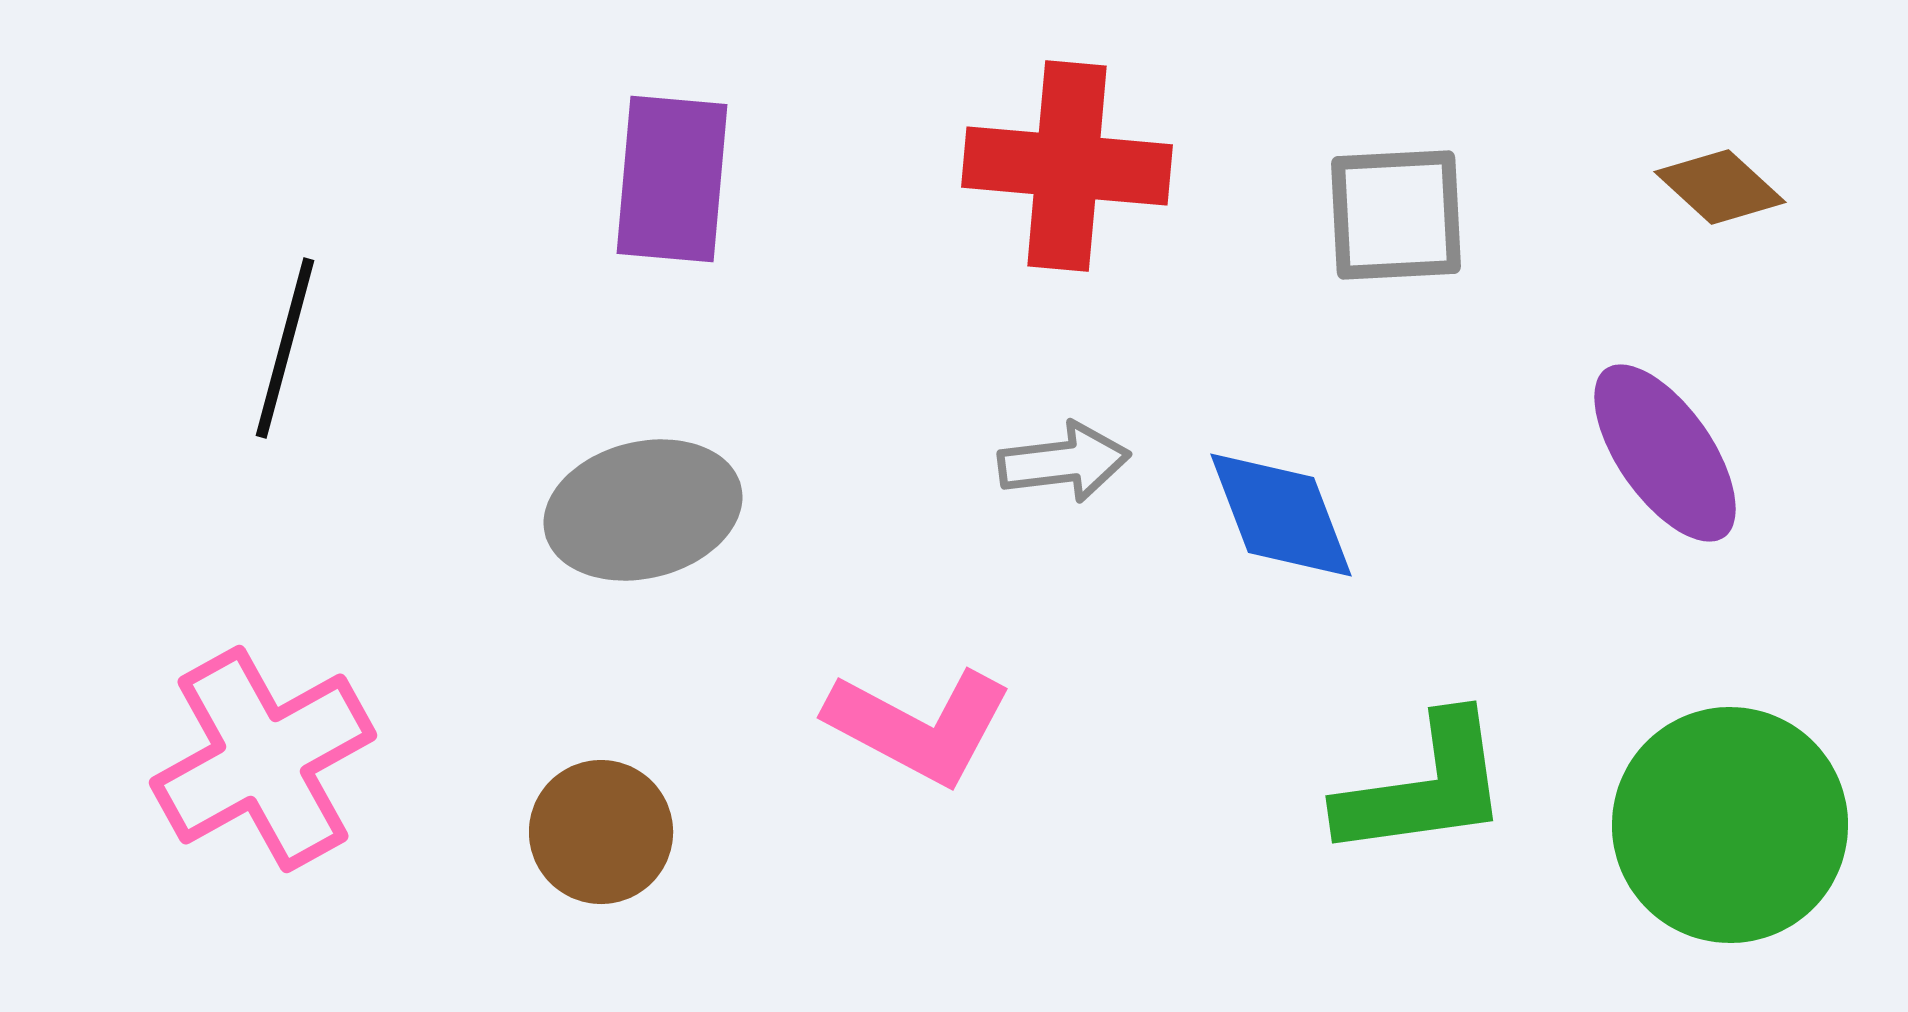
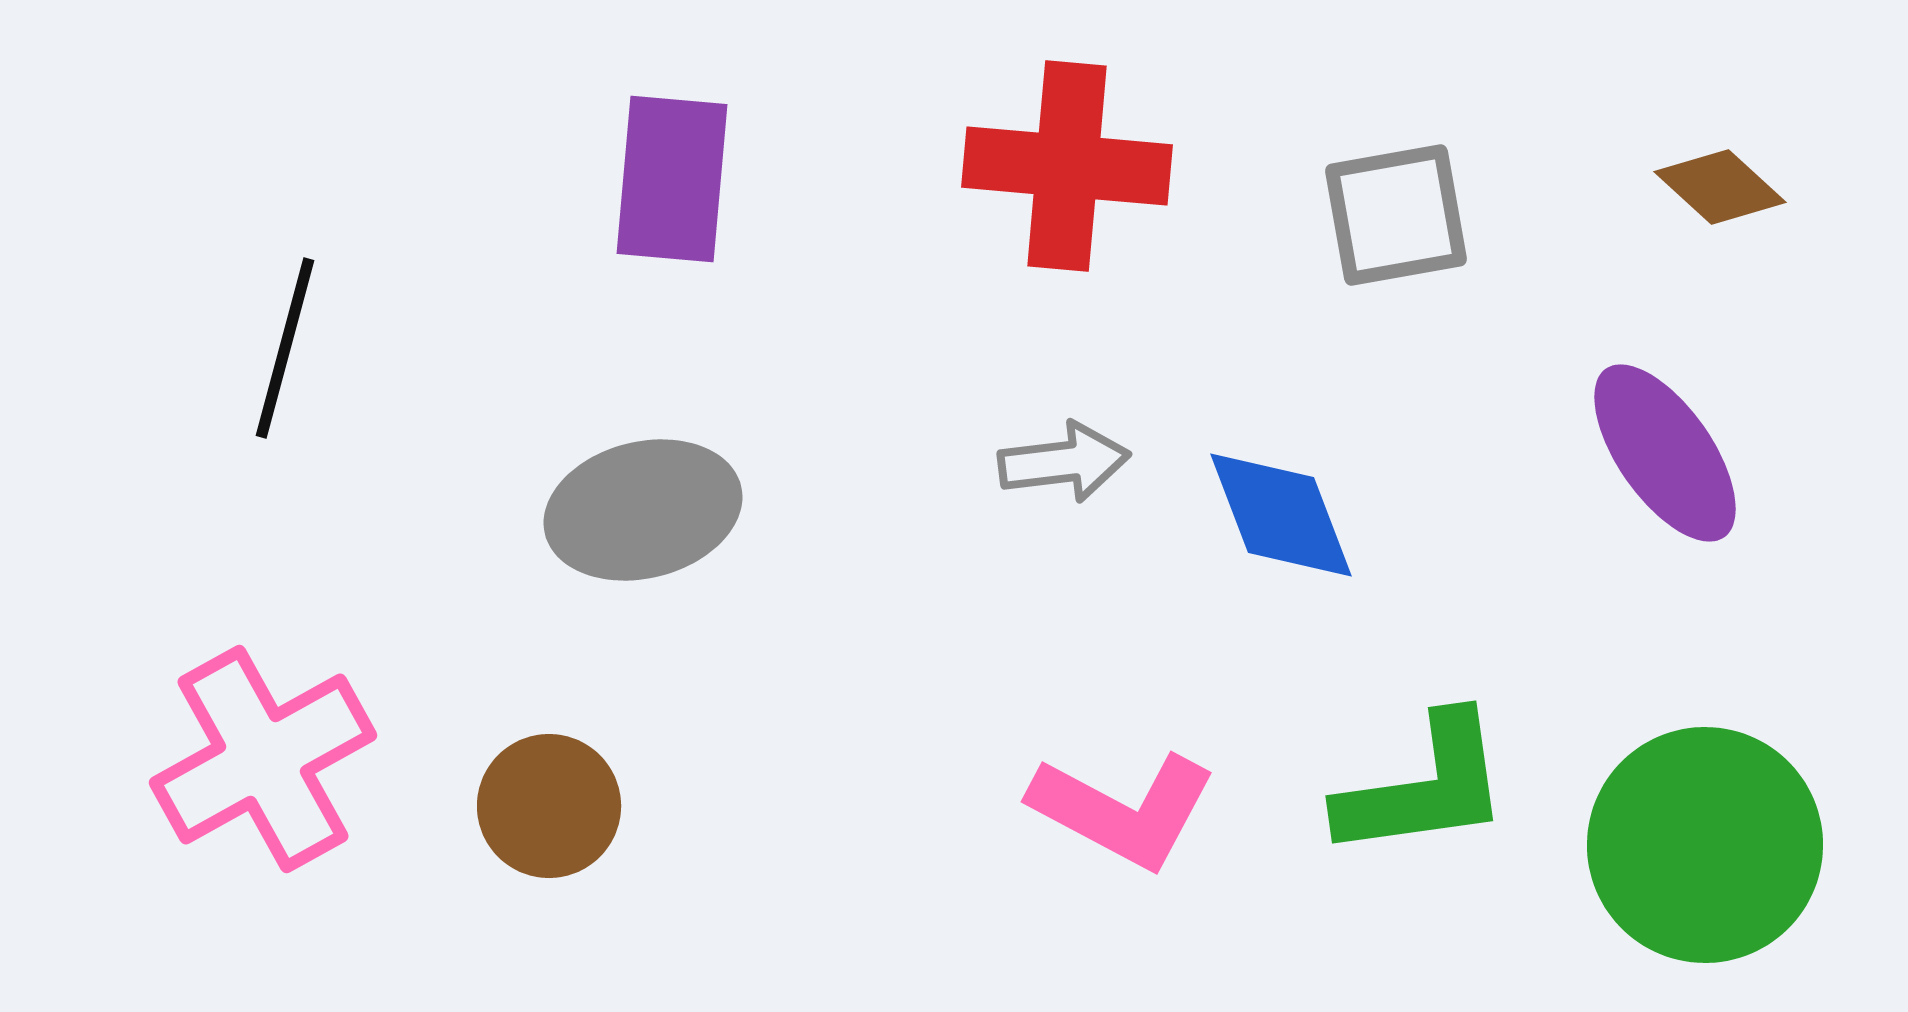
gray square: rotated 7 degrees counterclockwise
pink L-shape: moved 204 px right, 84 px down
green circle: moved 25 px left, 20 px down
brown circle: moved 52 px left, 26 px up
